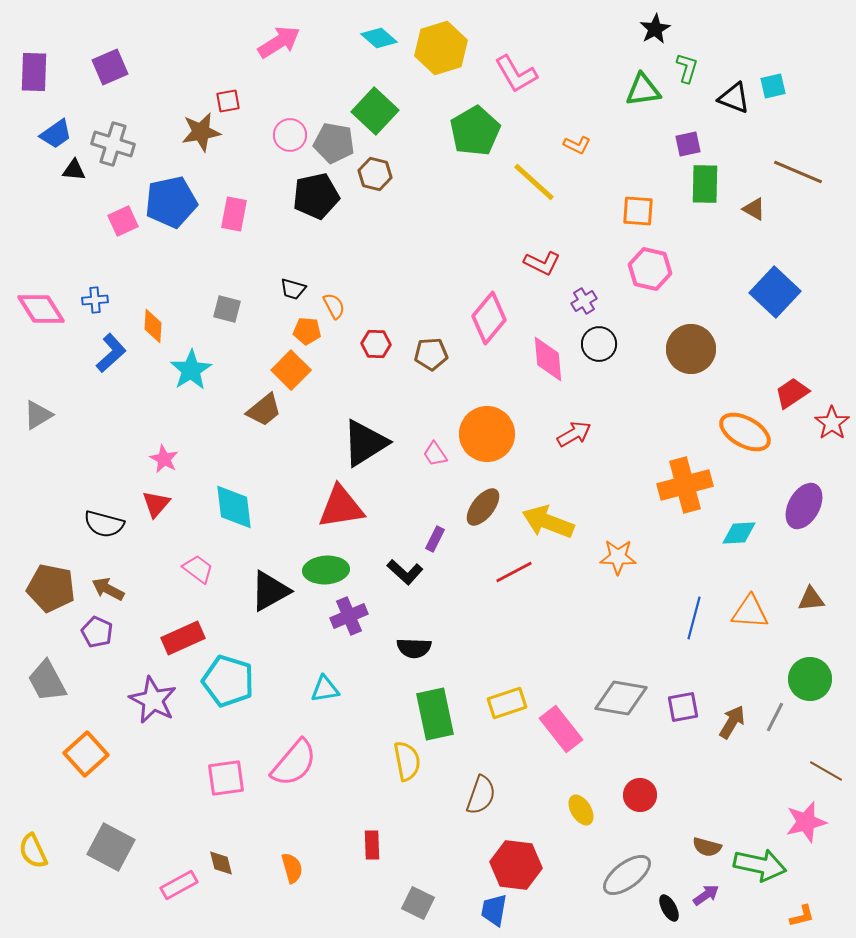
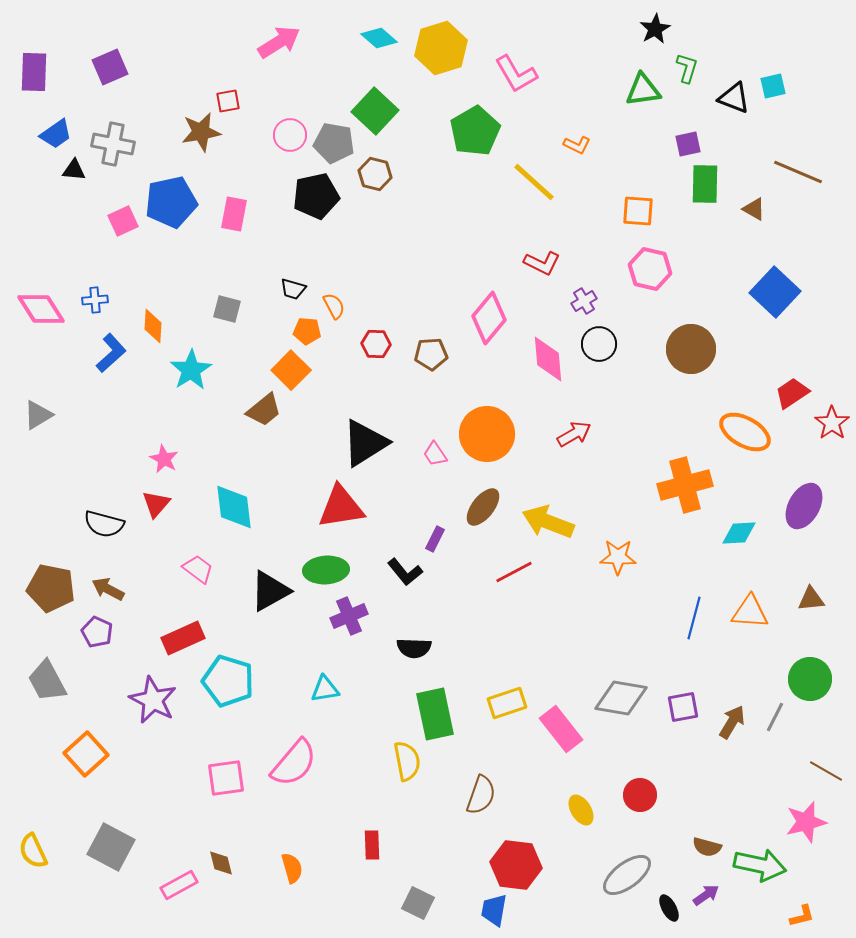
gray cross at (113, 144): rotated 6 degrees counterclockwise
black L-shape at (405, 572): rotated 9 degrees clockwise
